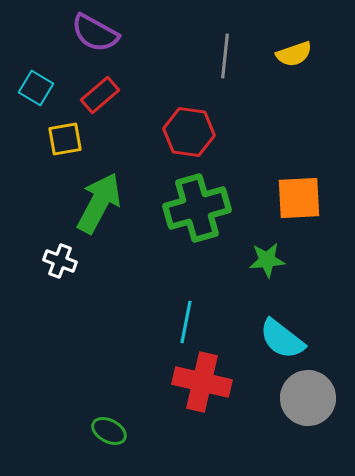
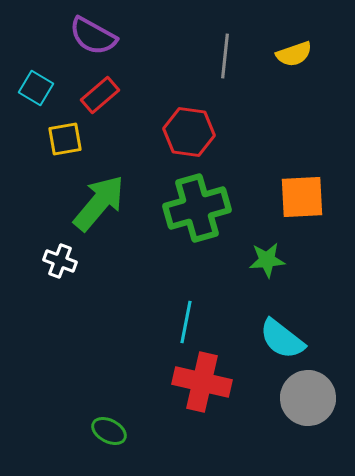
purple semicircle: moved 2 px left, 3 px down
orange square: moved 3 px right, 1 px up
green arrow: rotated 12 degrees clockwise
